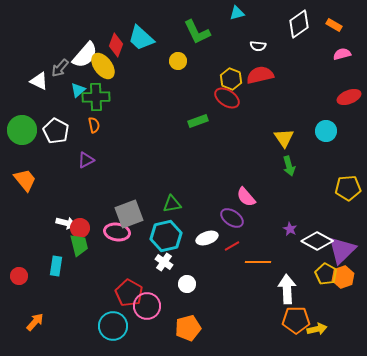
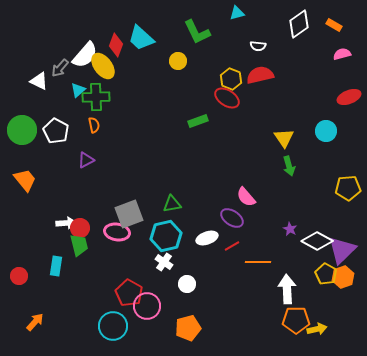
white arrow at (66, 223): rotated 18 degrees counterclockwise
